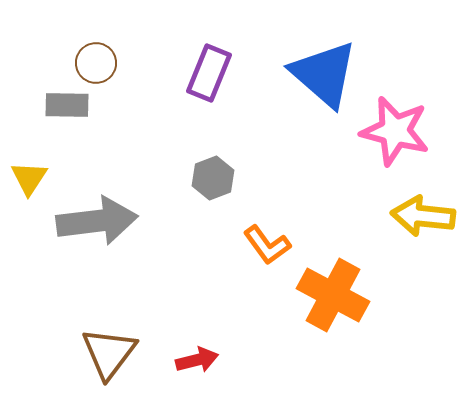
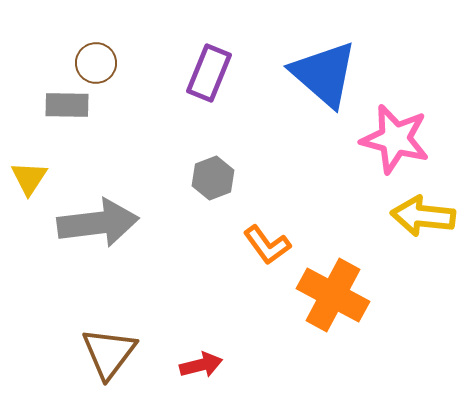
pink star: moved 8 px down
gray arrow: moved 1 px right, 2 px down
red arrow: moved 4 px right, 5 px down
